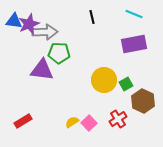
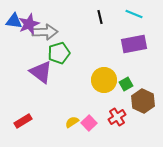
black line: moved 8 px right
green pentagon: rotated 20 degrees counterclockwise
purple triangle: moved 1 px left, 2 px down; rotated 30 degrees clockwise
red cross: moved 1 px left, 2 px up
